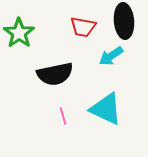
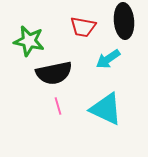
green star: moved 10 px right, 8 px down; rotated 24 degrees counterclockwise
cyan arrow: moved 3 px left, 3 px down
black semicircle: moved 1 px left, 1 px up
pink line: moved 5 px left, 10 px up
